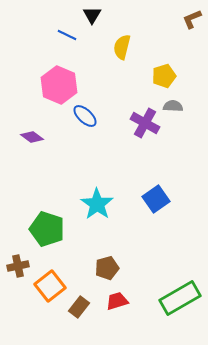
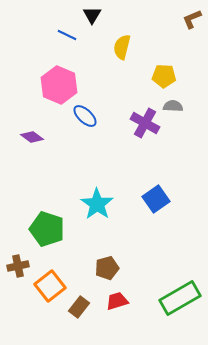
yellow pentagon: rotated 20 degrees clockwise
